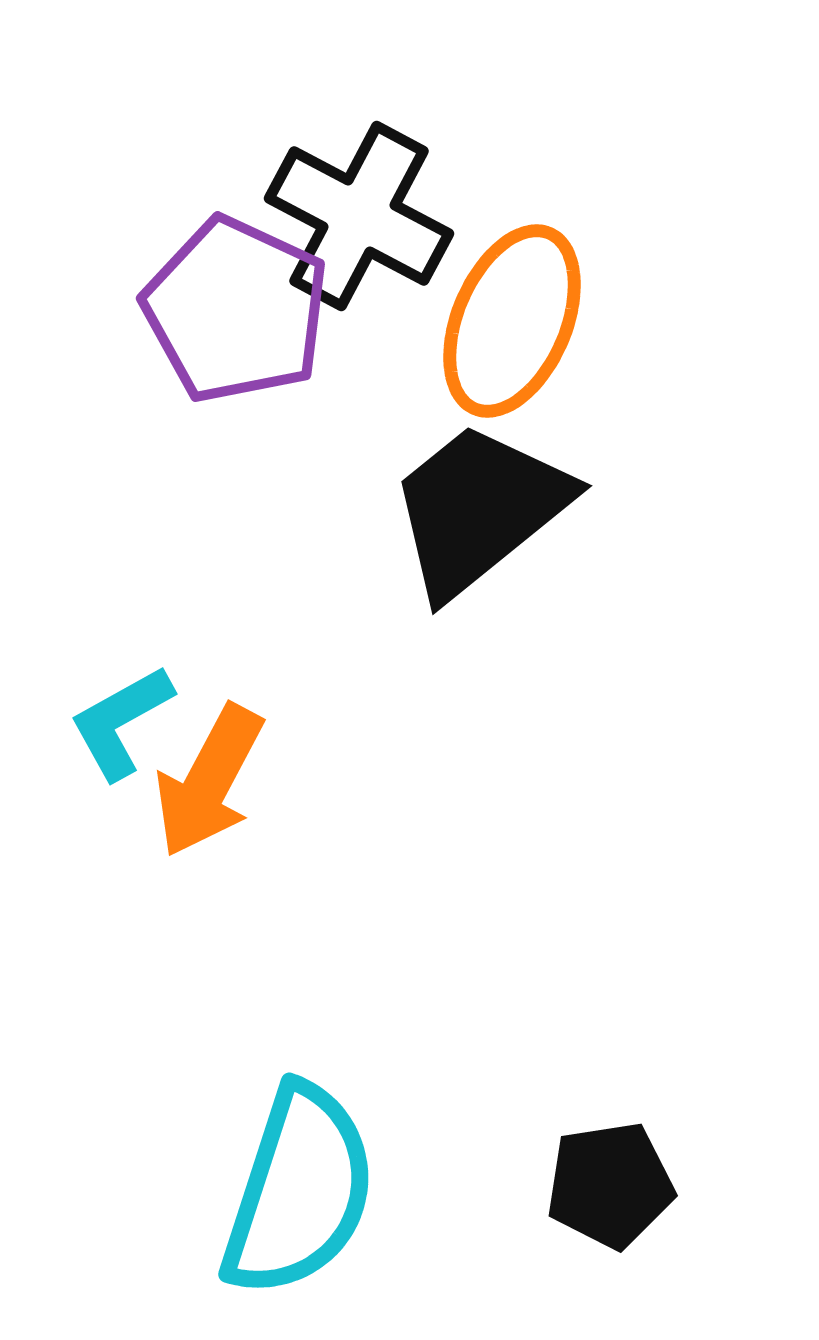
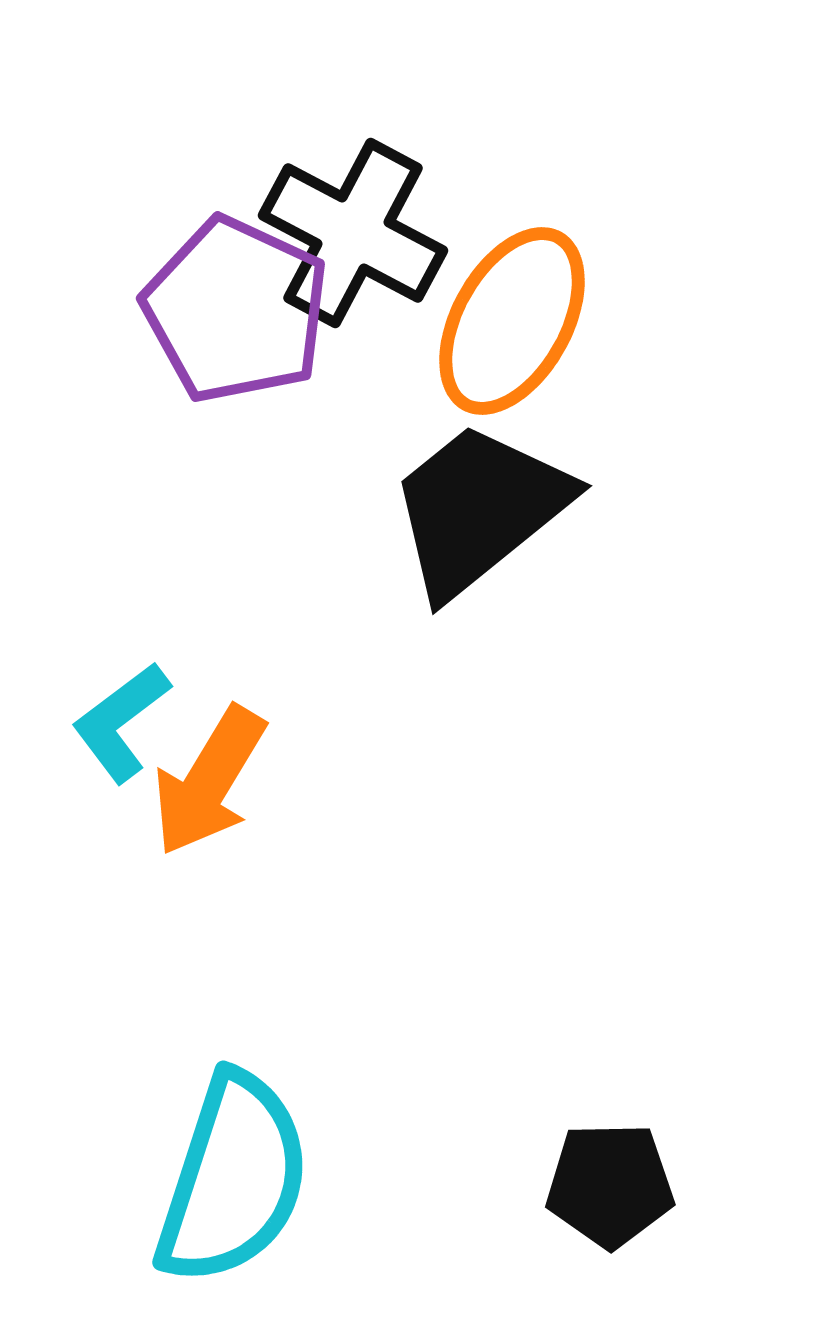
black cross: moved 6 px left, 17 px down
orange ellipse: rotated 6 degrees clockwise
cyan L-shape: rotated 8 degrees counterclockwise
orange arrow: rotated 3 degrees clockwise
black pentagon: rotated 8 degrees clockwise
cyan semicircle: moved 66 px left, 12 px up
